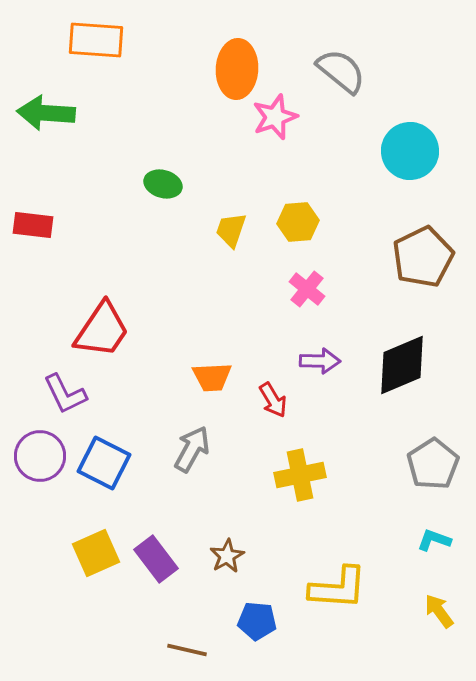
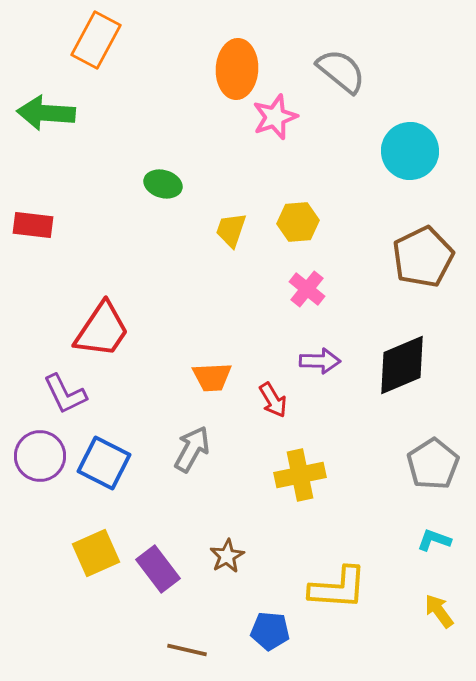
orange rectangle: rotated 66 degrees counterclockwise
purple rectangle: moved 2 px right, 10 px down
blue pentagon: moved 13 px right, 10 px down
